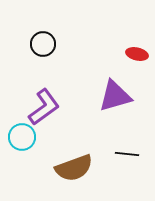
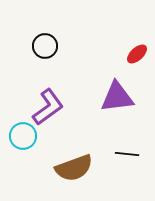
black circle: moved 2 px right, 2 px down
red ellipse: rotated 55 degrees counterclockwise
purple triangle: moved 2 px right, 1 px down; rotated 9 degrees clockwise
purple L-shape: moved 4 px right
cyan circle: moved 1 px right, 1 px up
